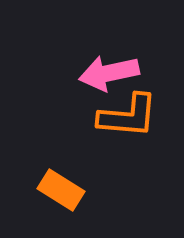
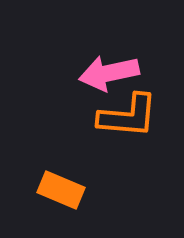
orange rectangle: rotated 9 degrees counterclockwise
